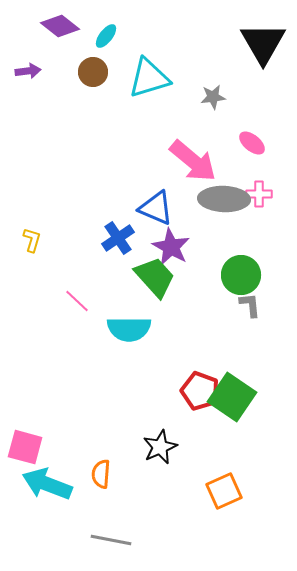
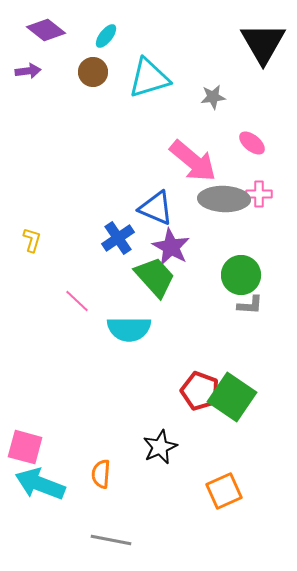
purple diamond: moved 14 px left, 4 px down
gray L-shape: rotated 100 degrees clockwise
cyan arrow: moved 7 px left
